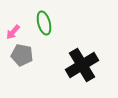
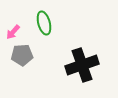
gray pentagon: rotated 15 degrees counterclockwise
black cross: rotated 12 degrees clockwise
